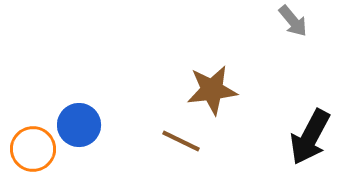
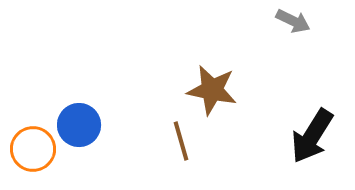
gray arrow: rotated 24 degrees counterclockwise
brown star: rotated 18 degrees clockwise
black arrow: moved 2 px right, 1 px up; rotated 4 degrees clockwise
brown line: rotated 48 degrees clockwise
